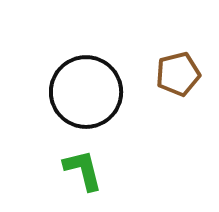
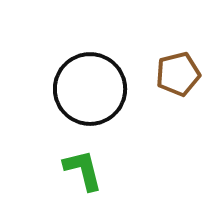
black circle: moved 4 px right, 3 px up
